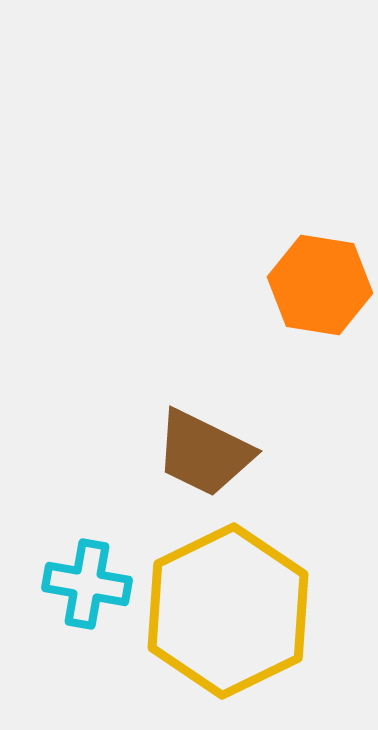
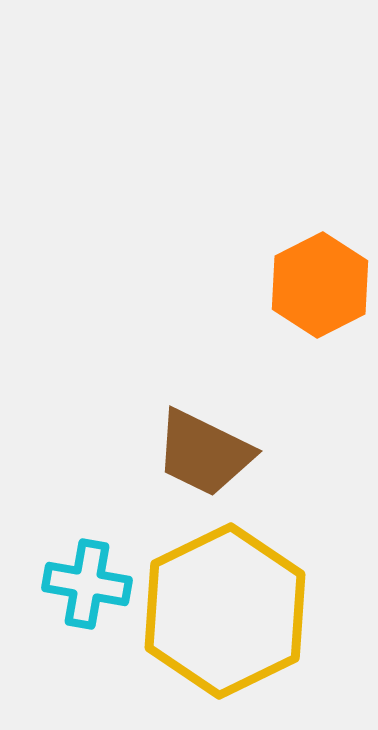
orange hexagon: rotated 24 degrees clockwise
yellow hexagon: moved 3 px left
